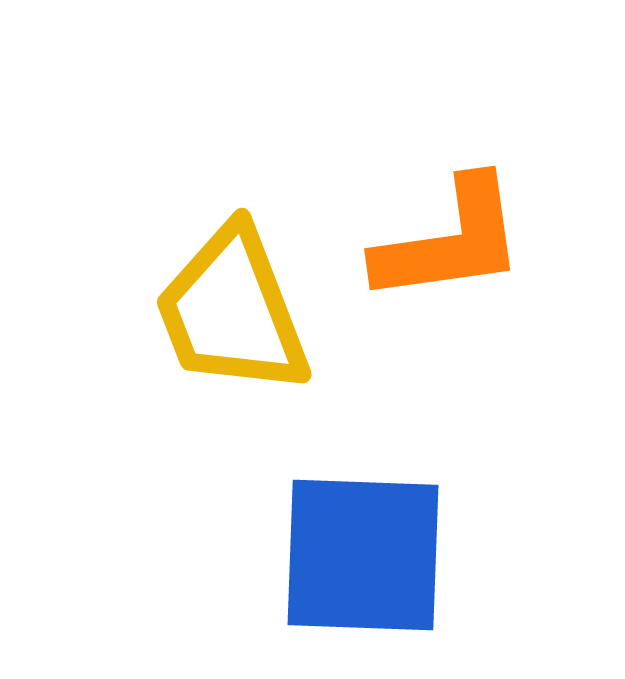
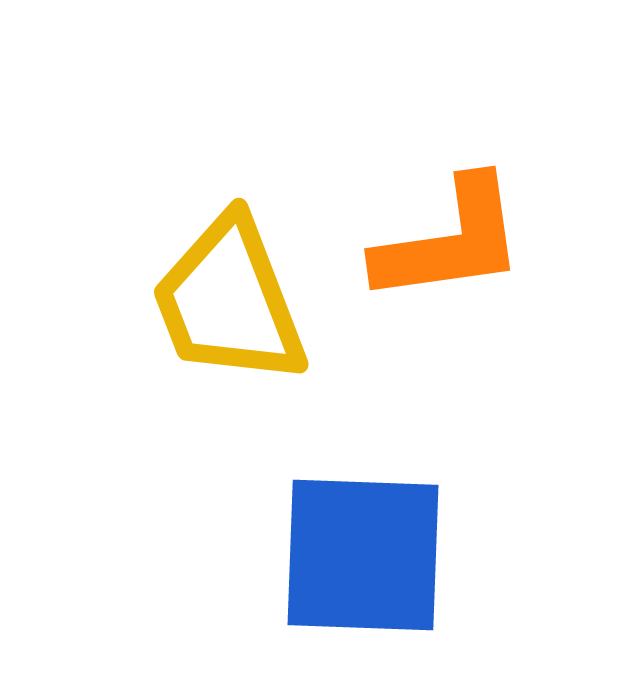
yellow trapezoid: moved 3 px left, 10 px up
